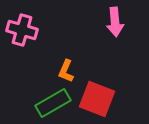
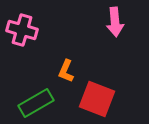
green rectangle: moved 17 px left
